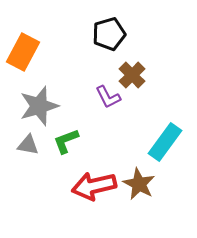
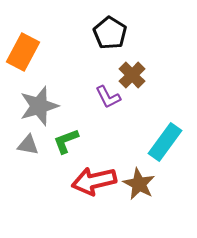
black pentagon: moved 1 px right, 1 px up; rotated 24 degrees counterclockwise
red arrow: moved 5 px up
